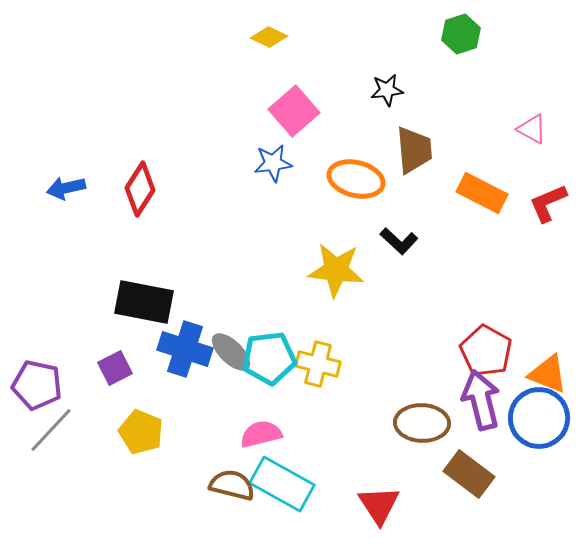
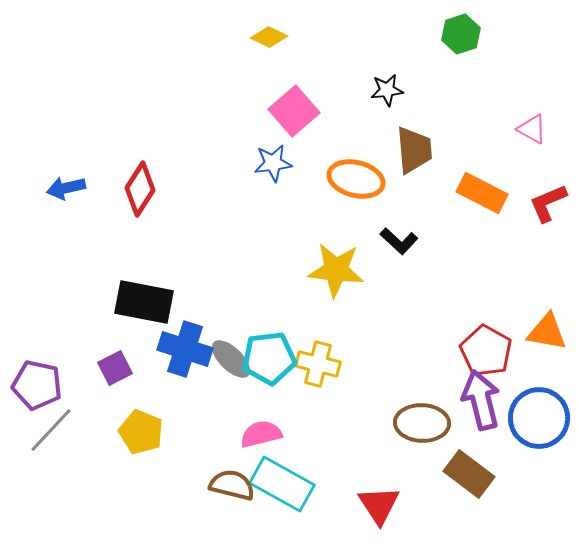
gray ellipse: moved 7 px down
orange triangle: moved 1 px left, 42 px up; rotated 12 degrees counterclockwise
